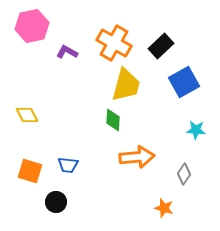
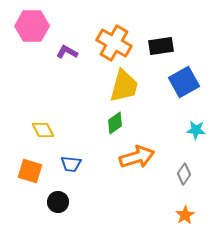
pink hexagon: rotated 12 degrees clockwise
black rectangle: rotated 35 degrees clockwise
yellow trapezoid: moved 2 px left, 1 px down
yellow diamond: moved 16 px right, 15 px down
green diamond: moved 2 px right, 3 px down; rotated 50 degrees clockwise
orange arrow: rotated 12 degrees counterclockwise
blue trapezoid: moved 3 px right, 1 px up
black circle: moved 2 px right
orange star: moved 21 px right, 7 px down; rotated 24 degrees clockwise
